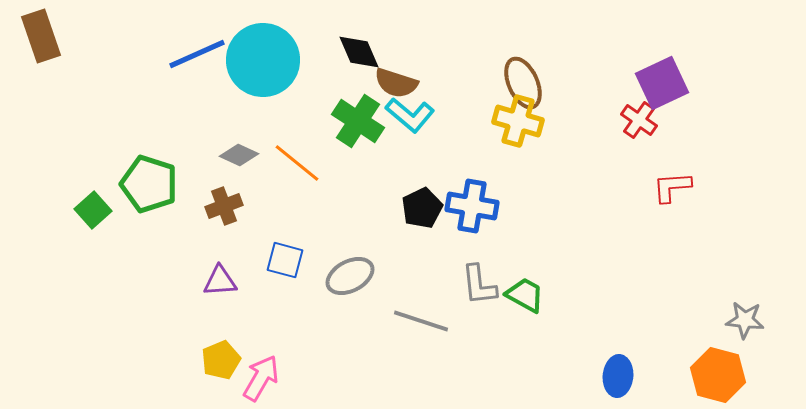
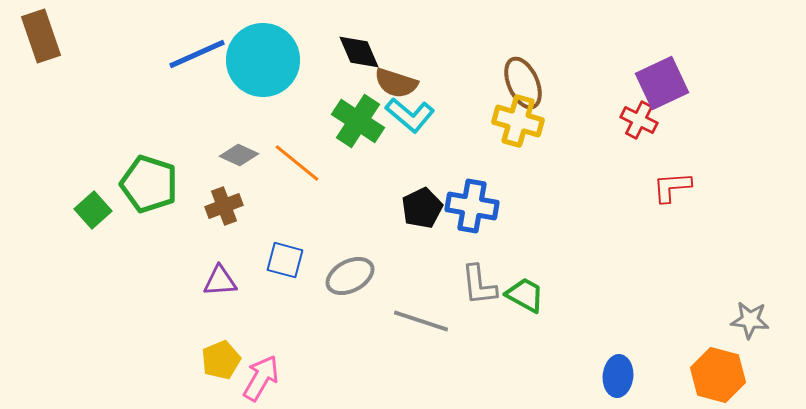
red cross: rotated 9 degrees counterclockwise
gray star: moved 5 px right
